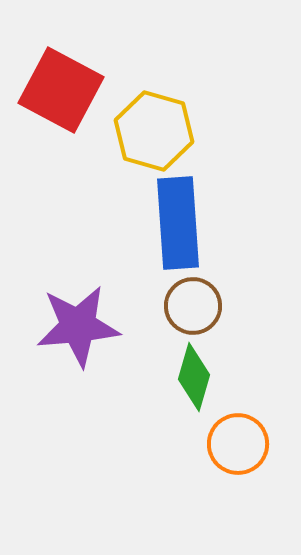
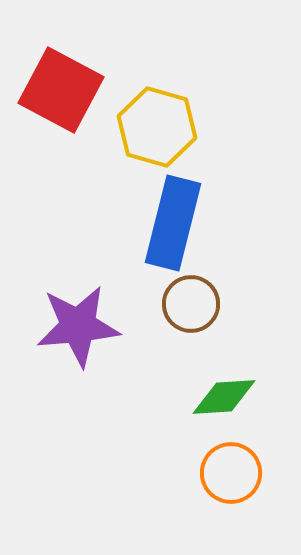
yellow hexagon: moved 3 px right, 4 px up
blue rectangle: moved 5 px left; rotated 18 degrees clockwise
brown circle: moved 2 px left, 2 px up
green diamond: moved 30 px right, 20 px down; rotated 70 degrees clockwise
orange circle: moved 7 px left, 29 px down
